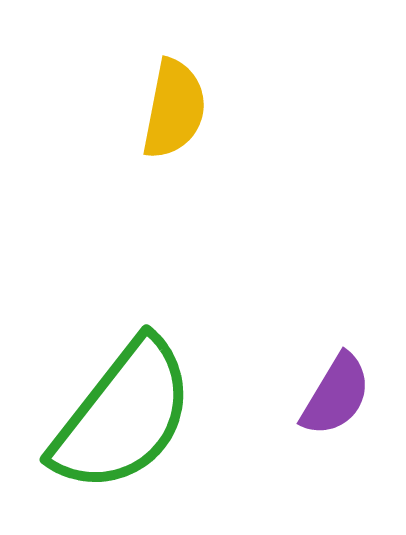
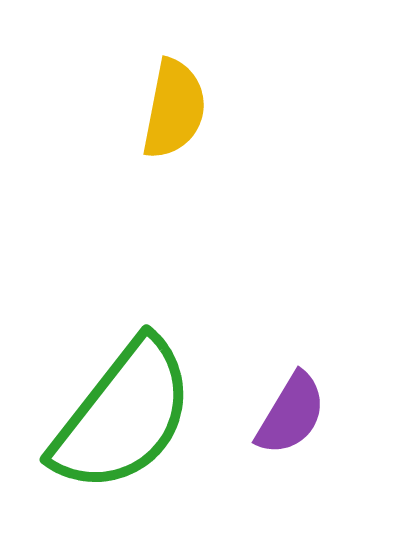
purple semicircle: moved 45 px left, 19 px down
